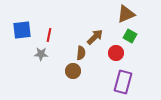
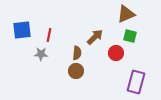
green square: rotated 16 degrees counterclockwise
brown semicircle: moved 4 px left
brown circle: moved 3 px right
purple rectangle: moved 13 px right
